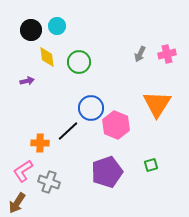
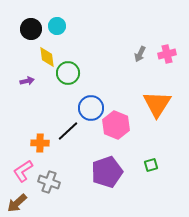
black circle: moved 1 px up
green circle: moved 11 px left, 11 px down
brown arrow: rotated 15 degrees clockwise
